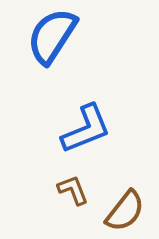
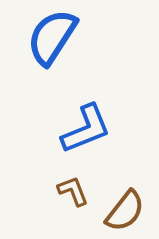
blue semicircle: moved 1 px down
brown L-shape: moved 1 px down
